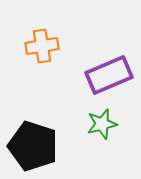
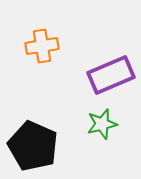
purple rectangle: moved 2 px right
black pentagon: rotated 6 degrees clockwise
